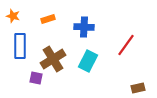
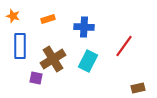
red line: moved 2 px left, 1 px down
